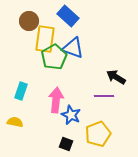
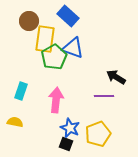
blue star: moved 1 px left, 13 px down
